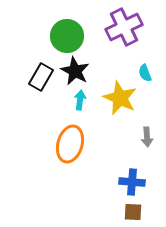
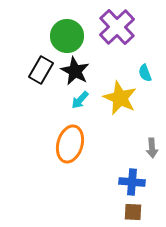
purple cross: moved 7 px left; rotated 18 degrees counterclockwise
black rectangle: moved 7 px up
cyan arrow: rotated 144 degrees counterclockwise
gray arrow: moved 5 px right, 11 px down
